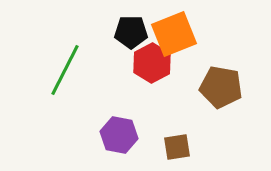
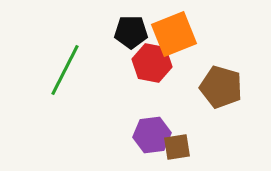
red hexagon: rotated 21 degrees counterclockwise
brown pentagon: rotated 6 degrees clockwise
purple hexagon: moved 33 px right; rotated 18 degrees counterclockwise
